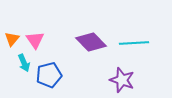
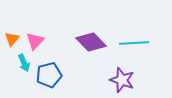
pink triangle: moved 1 px down; rotated 18 degrees clockwise
